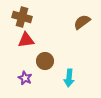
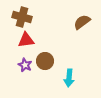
purple star: moved 13 px up
